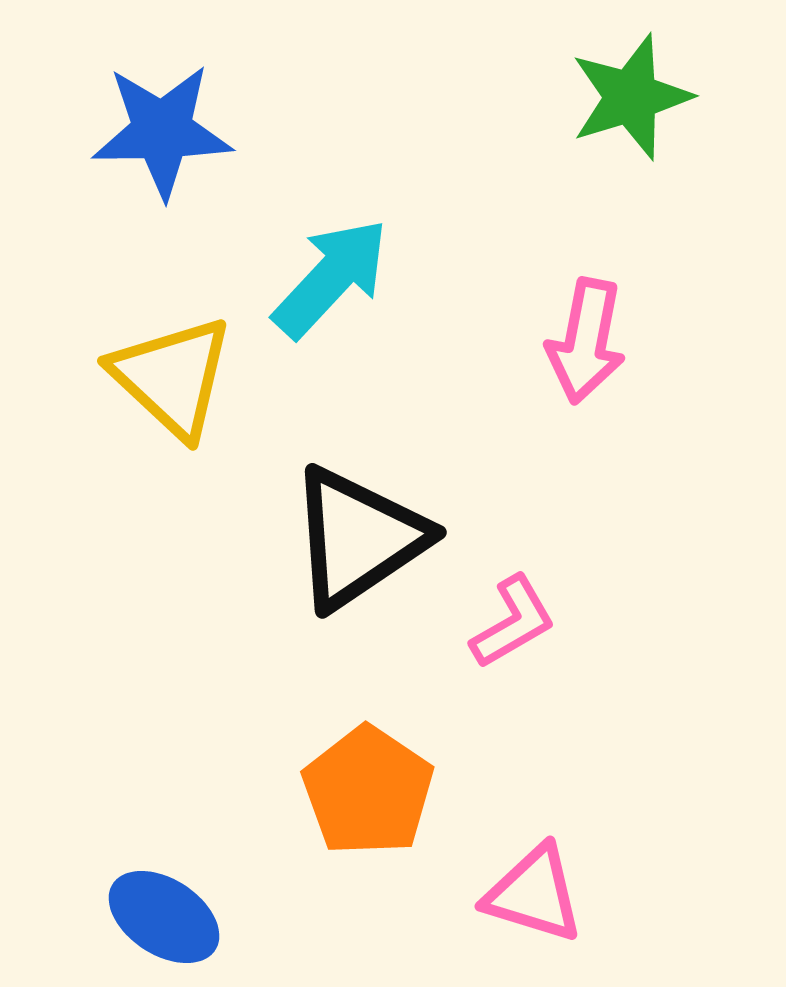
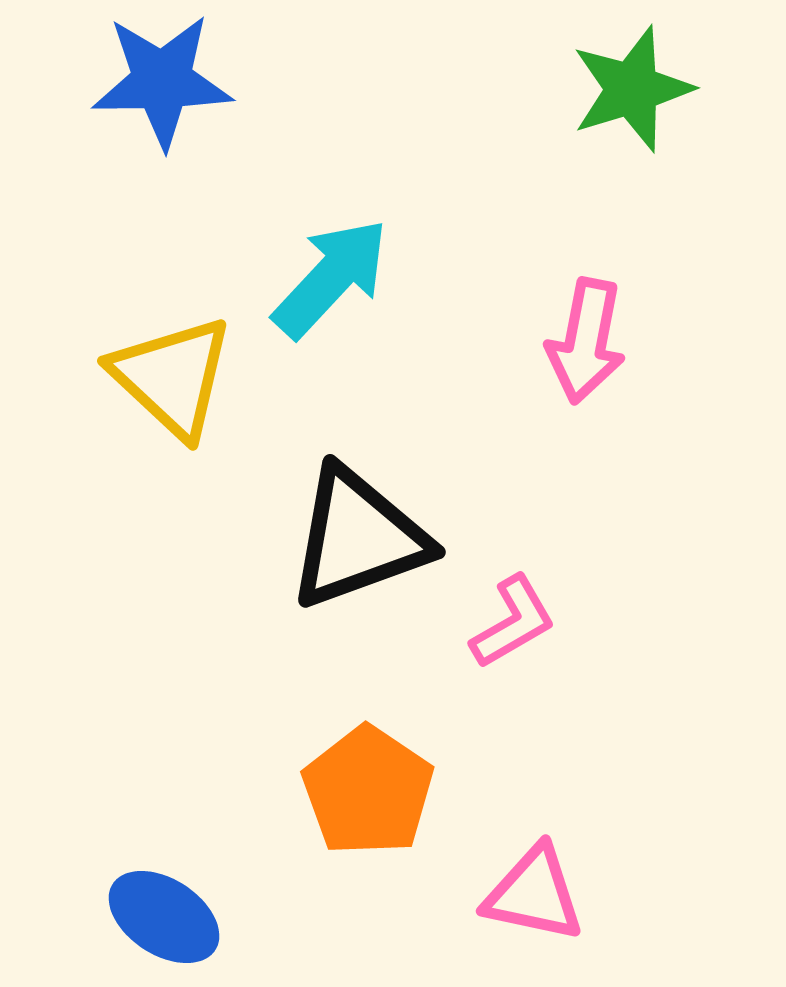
green star: moved 1 px right, 8 px up
blue star: moved 50 px up
black triangle: rotated 14 degrees clockwise
pink triangle: rotated 5 degrees counterclockwise
